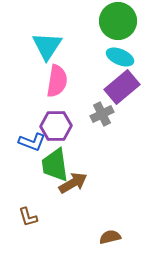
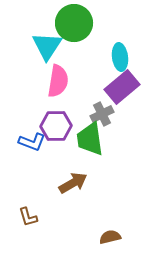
green circle: moved 44 px left, 2 px down
cyan ellipse: rotated 60 degrees clockwise
pink semicircle: moved 1 px right
green trapezoid: moved 35 px right, 26 px up
